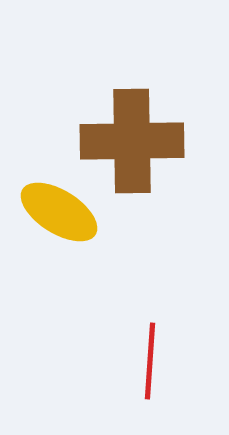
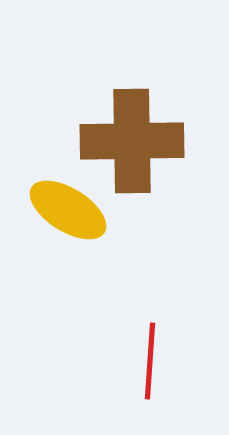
yellow ellipse: moved 9 px right, 2 px up
